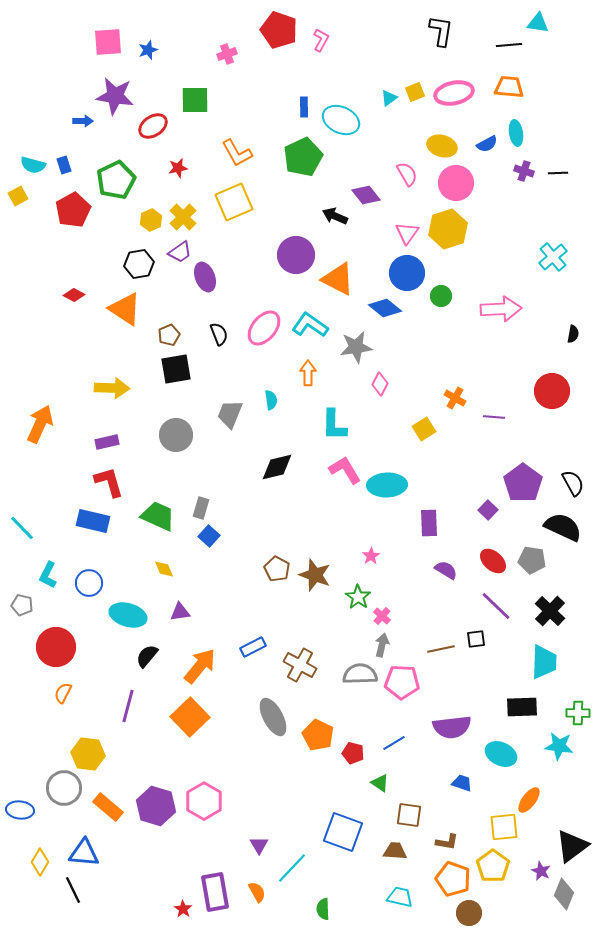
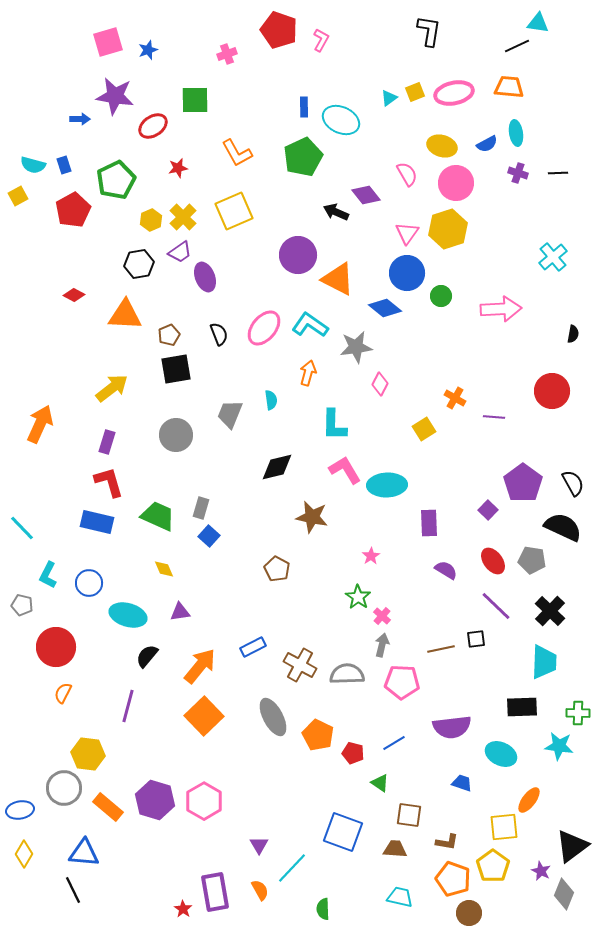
black L-shape at (441, 31): moved 12 px left
pink square at (108, 42): rotated 12 degrees counterclockwise
black line at (509, 45): moved 8 px right, 1 px down; rotated 20 degrees counterclockwise
blue arrow at (83, 121): moved 3 px left, 2 px up
purple cross at (524, 171): moved 6 px left, 2 px down
yellow square at (234, 202): moved 9 px down
black arrow at (335, 216): moved 1 px right, 4 px up
purple circle at (296, 255): moved 2 px right
orange triangle at (125, 309): moved 6 px down; rotated 30 degrees counterclockwise
orange arrow at (308, 373): rotated 15 degrees clockwise
yellow arrow at (112, 388): rotated 40 degrees counterclockwise
purple rectangle at (107, 442): rotated 60 degrees counterclockwise
blue rectangle at (93, 521): moved 4 px right, 1 px down
red ellipse at (493, 561): rotated 12 degrees clockwise
brown star at (315, 575): moved 3 px left, 58 px up; rotated 8 degrees counterclockwise
gray semicircle at (360, 674): moved 13 px left
orange square at (190, 717): moved 14 px right, 1 px up
purple hexagon at (156, 806): moved 1 px left, 6 px up
blue ellipse at (20, 810): rotated 16 degrees counterclockwise
brown trapezoid at (395, 851): moved 2 px up
yellow diamond at (40, 862): moved 16 px left, 8 px up
orange semicircle at (257, 892): moved 3 px right, 2 px up
